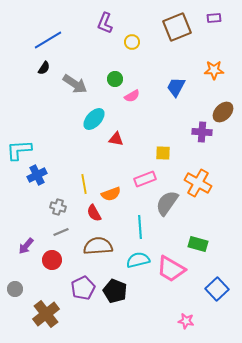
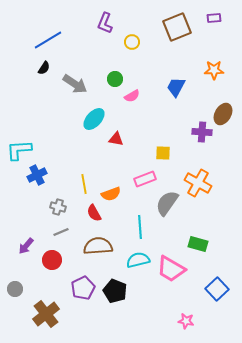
brown ellipse: moved 2 px down; rotated 15 degrees counterclockwise
